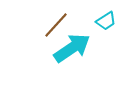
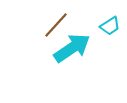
cyan trapezoid: moved 4 px right, 5 px down
